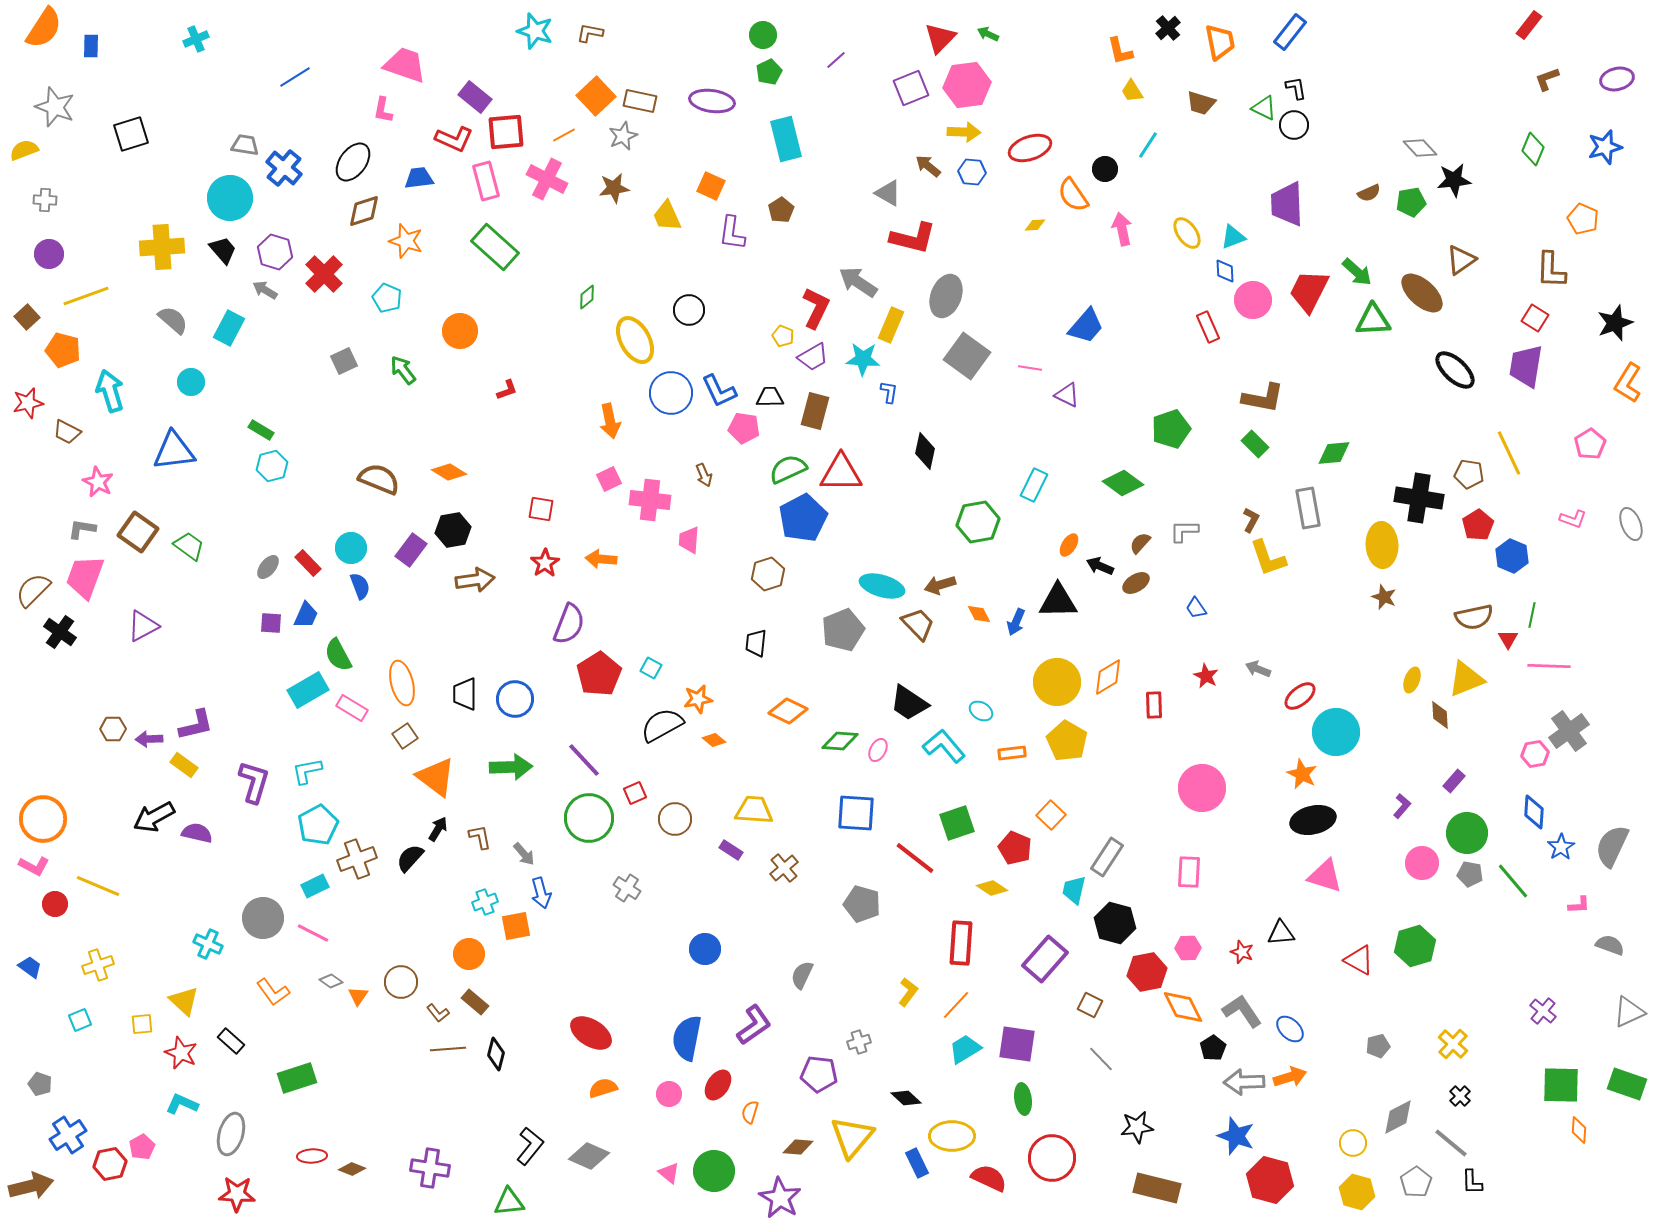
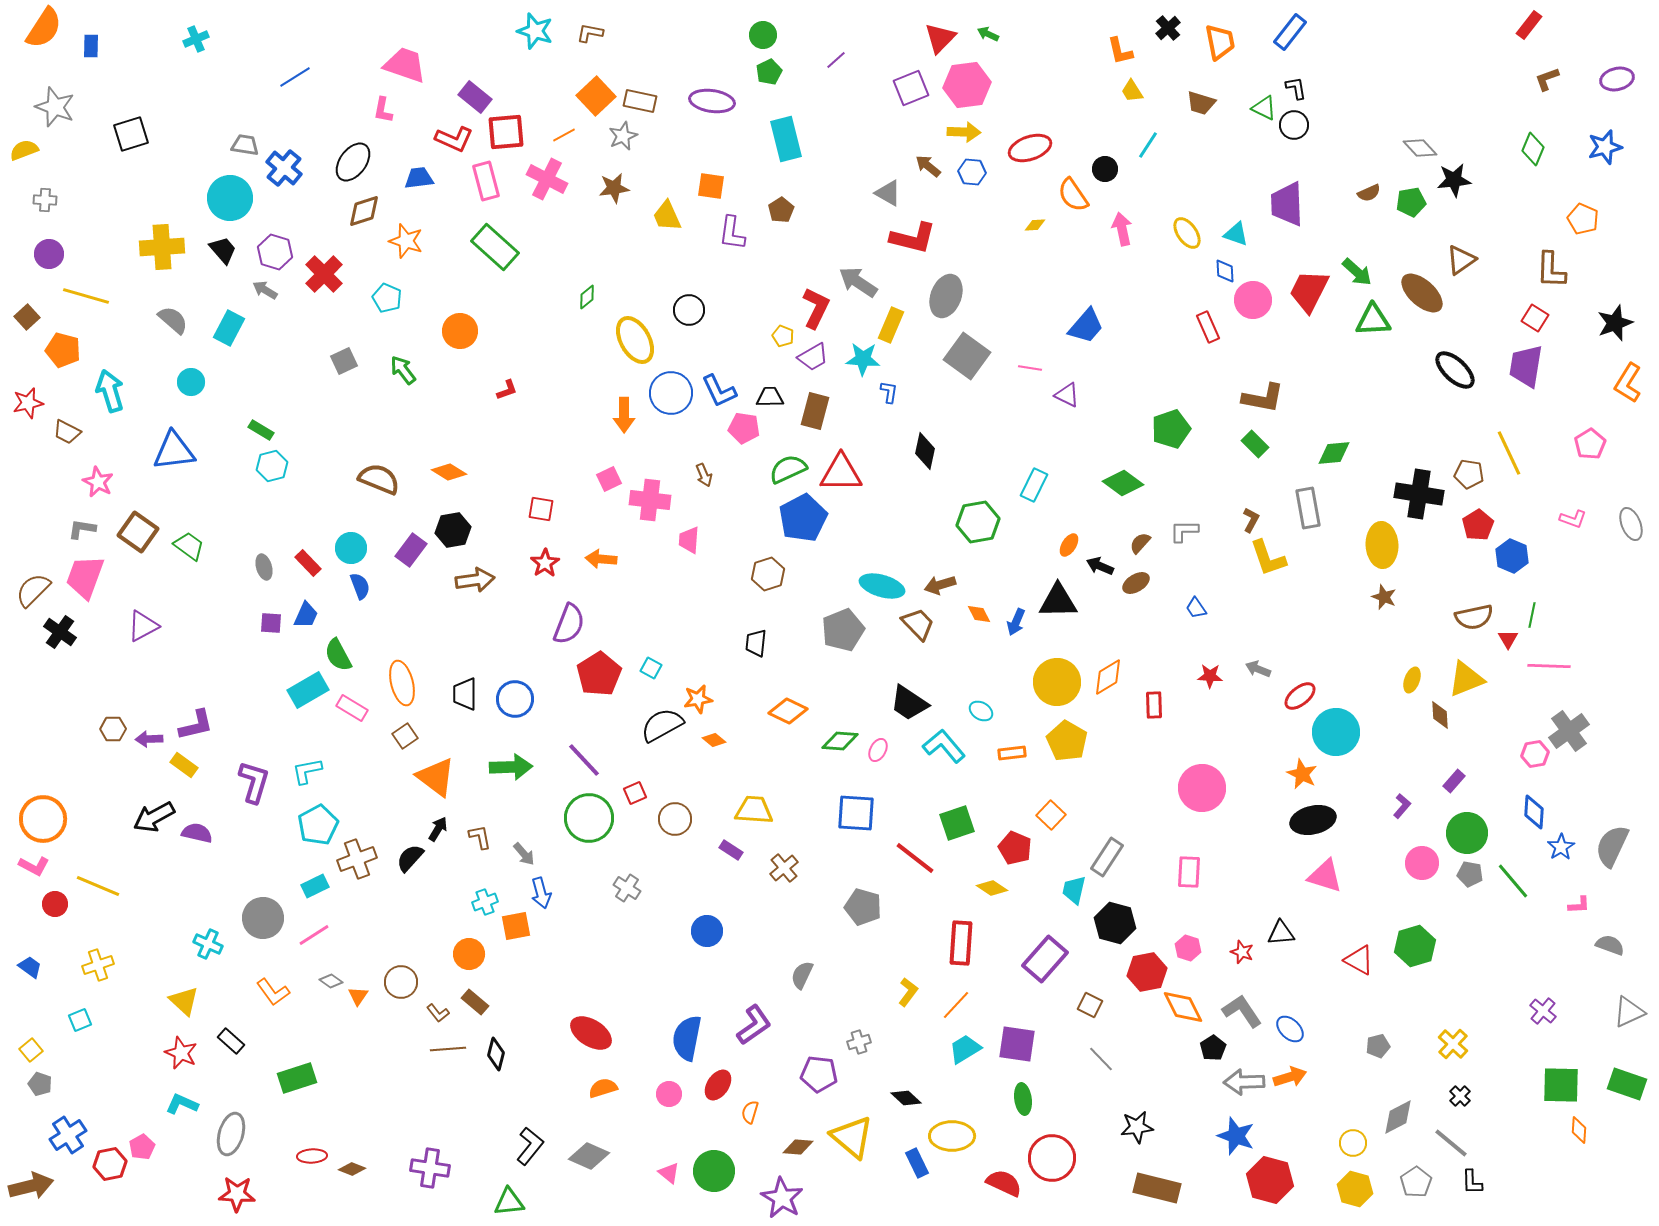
orange square at (711, 186): rotated 16 degrees counterclockwise
cyan triangle at (1233, 237): moved 3 px right, 3 px up; rotated 40 degrees clockwise
yellow line at (86, 296): rotated 36 degrees clockwise
orange arrow at (610, 421): moved 14 px right, 6 px up; rotated 12 degrees clockwise
black cross at (1419, 498): moved 4 px up
gray ellipse at (268, 567): moved 4 px left; rotated 55 degrees counterclockwise
red star at (1206, 676): moved 4 px right; rotated 25 degrees counterclockwise
gray pentagon at (862, 904): moved 1 px right, 3 px down
pink line at (313, 933): moved 1 px right, 2 px down; rotated 60 degrees counterclockwise
pink hexagon at (1188, 948): rotated 20 degrees clockwise
blue circle at (705, 949): moved 2 px right, 18 px up
yellow square at (142, 1024): moved 111 px left, 26 px down; rotated 35 degrees counterclockwise
yellow triangle at (852, 1137): rotated 30 degrees counterclockwise
red semicircle at (989, 1178): moved 15 px right, 5 px down
yellow hexagon at (1357, 1192): moved 2 px left, 3 px up
purple star at (780, 1198): moved 2 px right
